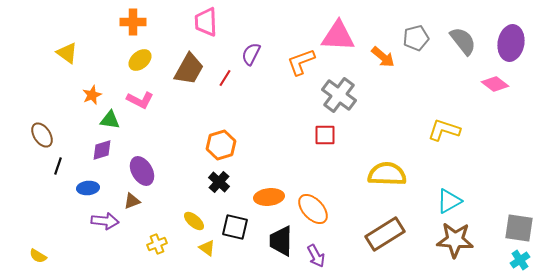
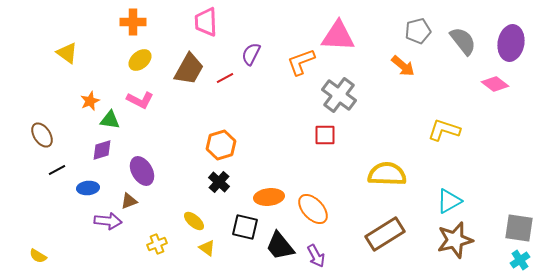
gray pentagon at (416, 38): moved 2 px right, 7 px up
orange arrow at (383, 57): moved 20 px right, 9 px down
red line at (225, 78): rotated 30 degrees clockwise
orange star at (92, 95): moved 2 px left, 6 px down
black line at (58, 166): moved 1 px left, 4 px down; rotated 42 degrees clockwise
brown triangle at (132, 201): moved 3 px left
purple arrow at (105, 221): moved 3 px right
black square at (235, 227): moved 10 px right
brown star at (455, 240): rotated 18 degrees counterclockwise
black trapezoid at (281, 241): moved 1 px left, 5 px down; rotated 40 degrees counterclockwise
